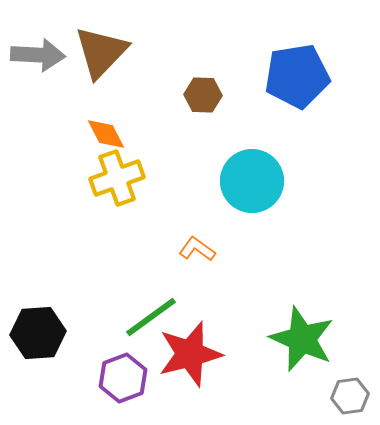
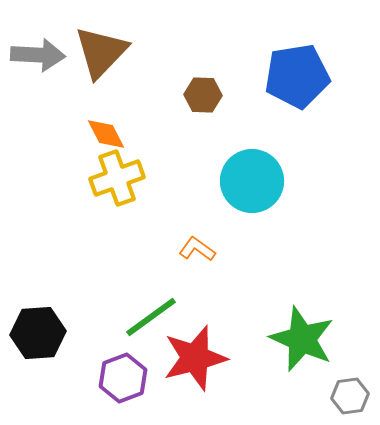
red star: moved 5 px right, 4 px down
